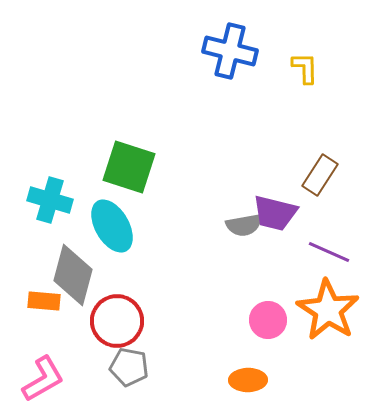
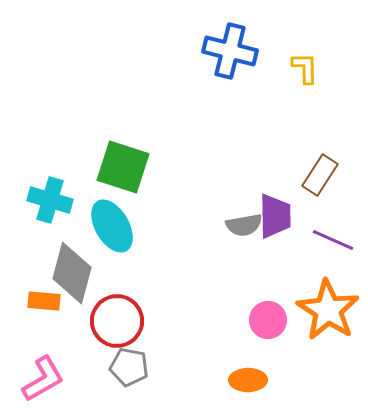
green square: moved 6 px left
purple trapezoid: moved 3 px down; rotated 105 degrees counterclockwise
purple line: moved 4 px right, 12 px up
gray diamond: moved 1 px left, 2 px up
